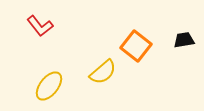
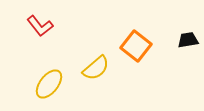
black trapezoid: moved 4 px right
yellow semicircle: moved 7 px left, 4 px up
yellow ellipse: moved 2 px up
